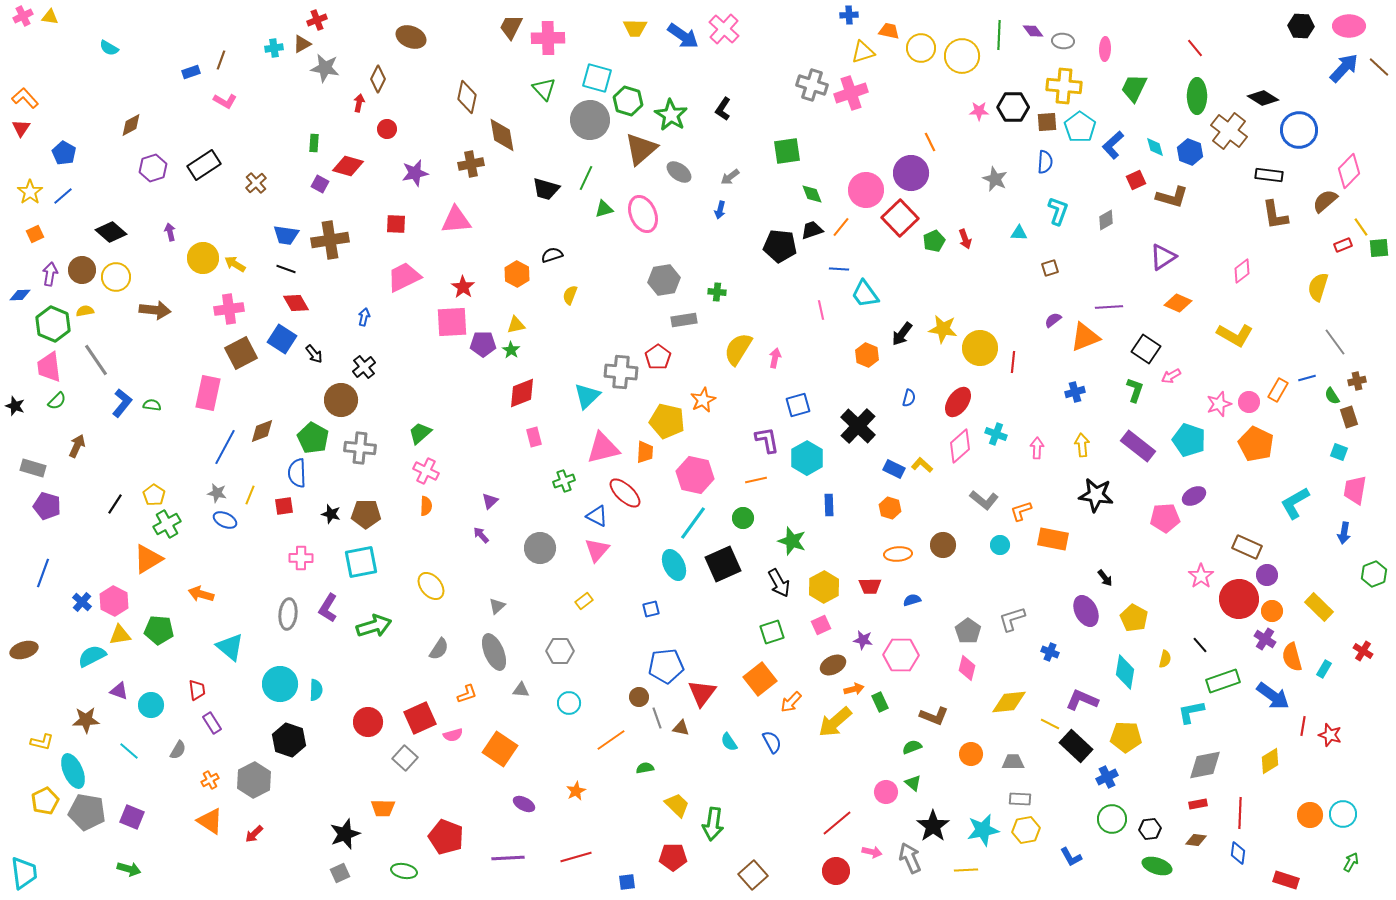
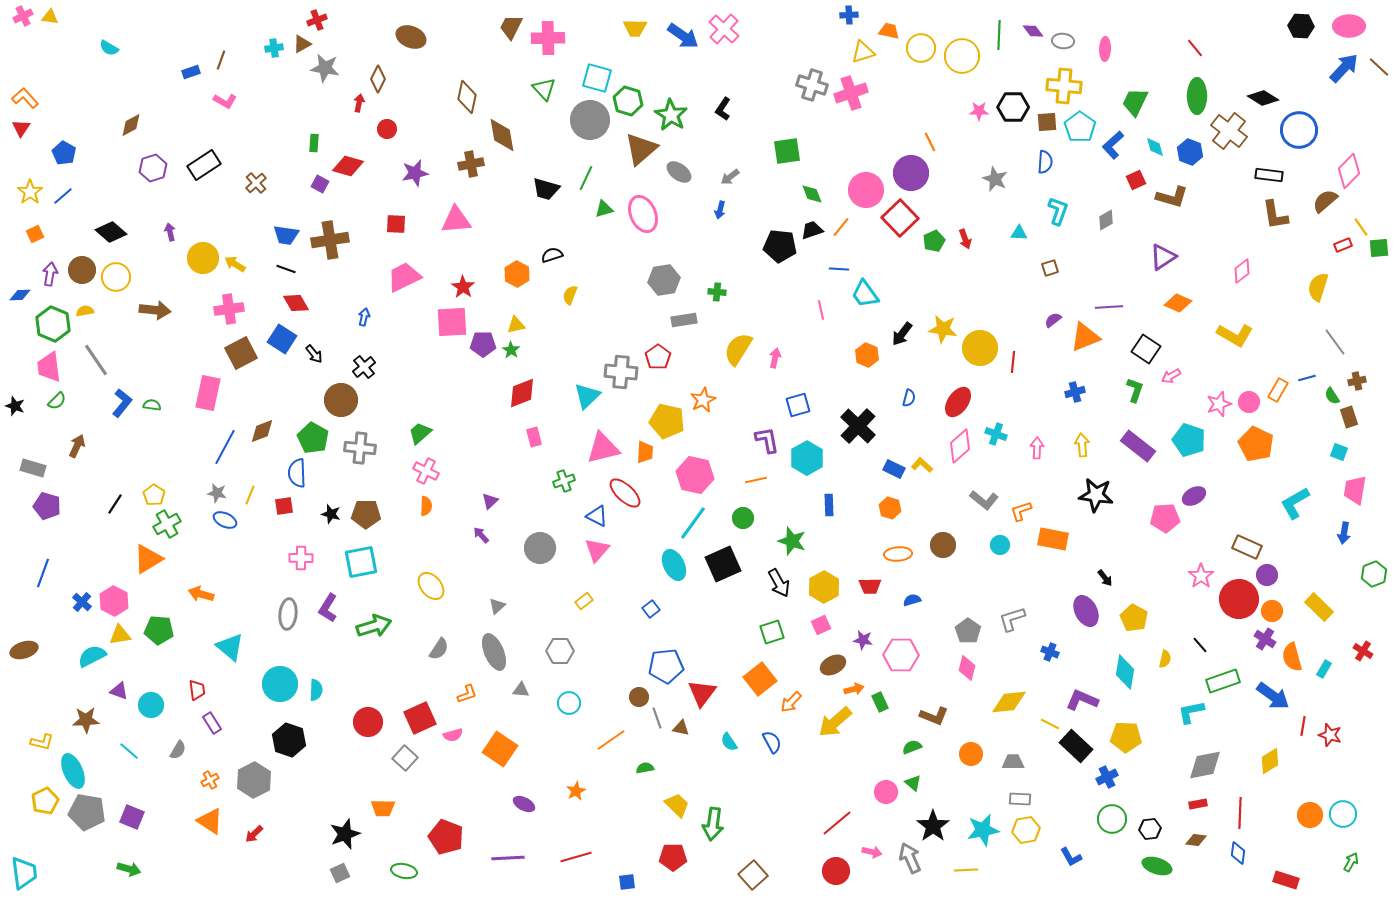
green trapezoid at (1134, 88): moved 1 px right, 14 px down
blue square at (651, 609): rotated 24 degrees counterclockwise
